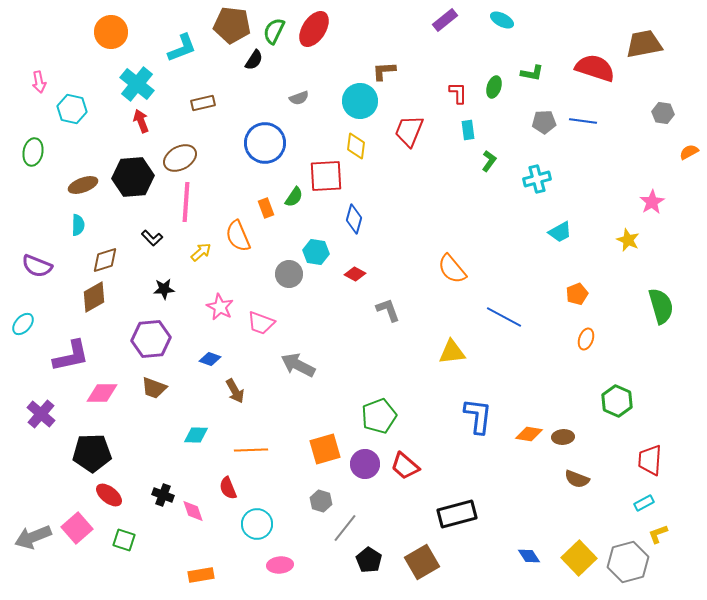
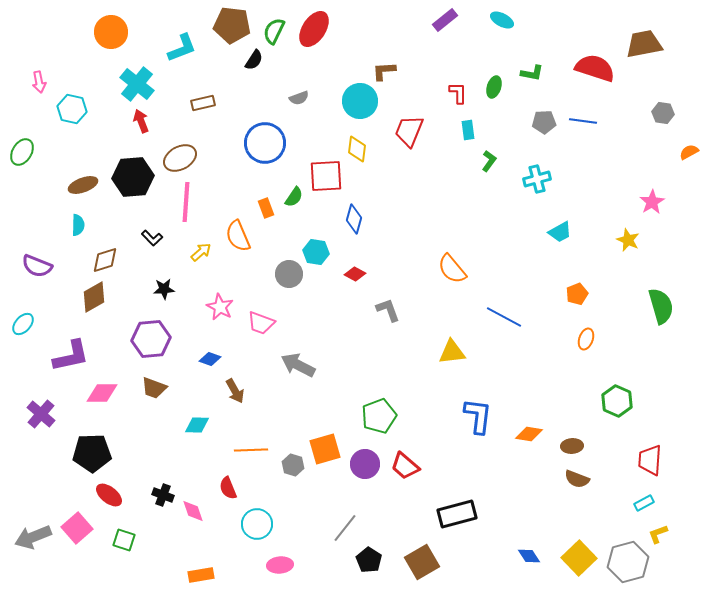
yellow diamond at (356, 146): moved 1 px right, 3 px down
green ellipse at (33, 152): moved 11 px left; rotated 20 degrees clockwise
cyan diamond at (196, 435): moved 1 px right, 10 px up
brown ellipse at (563, 437): moved 9 px right, 9 px down
gray hexagon at (321, 501): moved 28 px left, 36 px up
